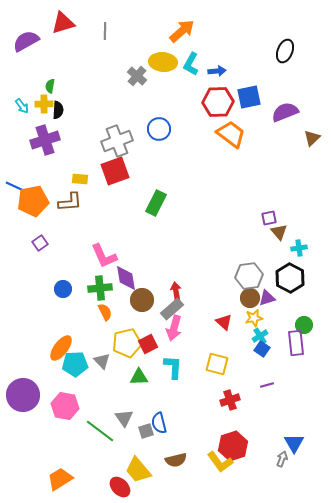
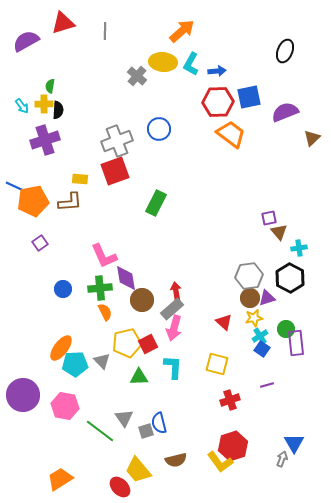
green circle at (304, 325): moved 18 px left, 4 px down
